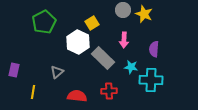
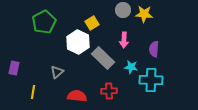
yellow star: rotated 18 degrees counterclockwise
purple rectangle: moved 2 px up
